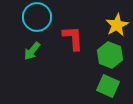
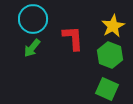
cyan circle: moved 4 px left, 2 px down
yellow star: moved 4 px left, 1 px down
green arrow: moved 3 px up
green square: moved 1 px left, 3 px down
